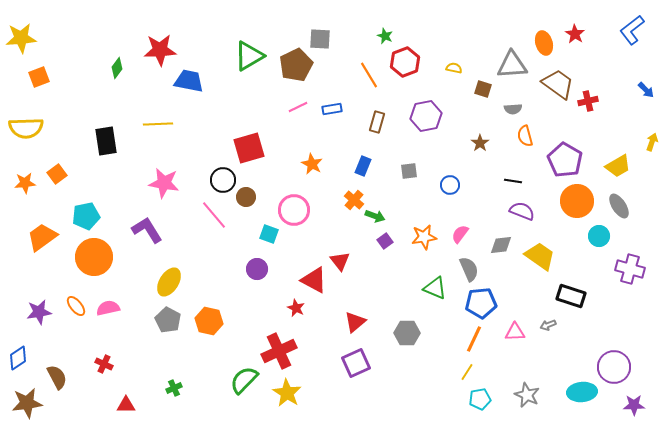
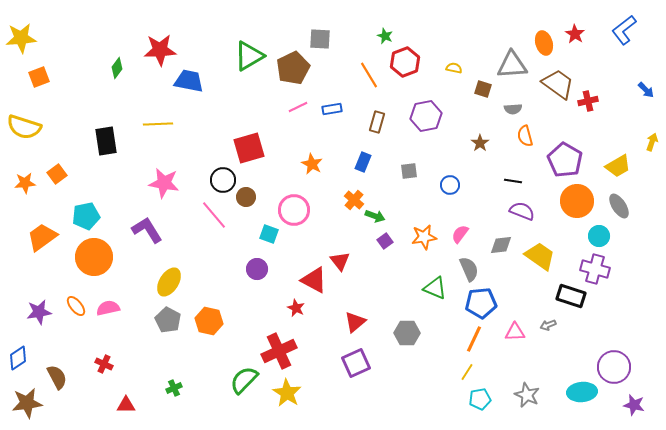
blue L-shape at (632, 30): moved 8 px left
brown pentagon at (296, 65): moved 3 px left, 3 px down
yellow semicircle at (26, 128): moved 2 px left, 1 px up; rotated 20 degrees clockwise
blue rectangle at (363, 166): moved 4 px up
purple cross at (630, 269): moved 35 px left
purple star at (634, 405): rotated 15 degrees clockwise
